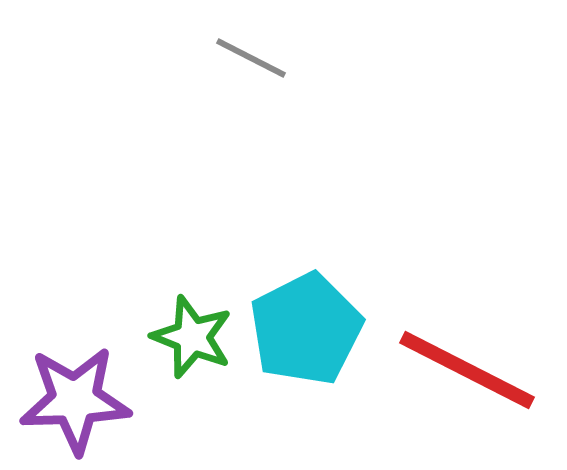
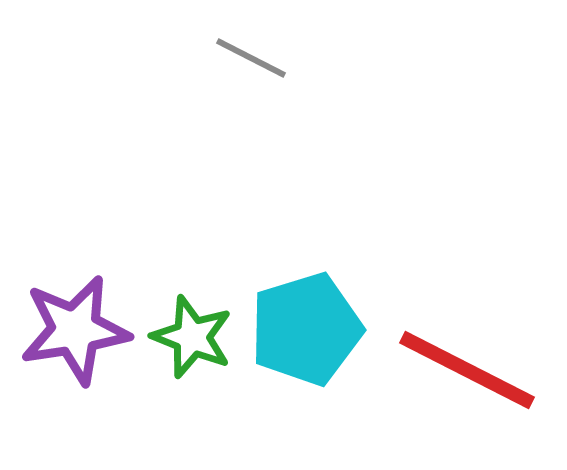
cyan pentagon: rotated 10 degrees clockwise
purple star: moved 70 px up; rotated 7 degrees counterclockwise
